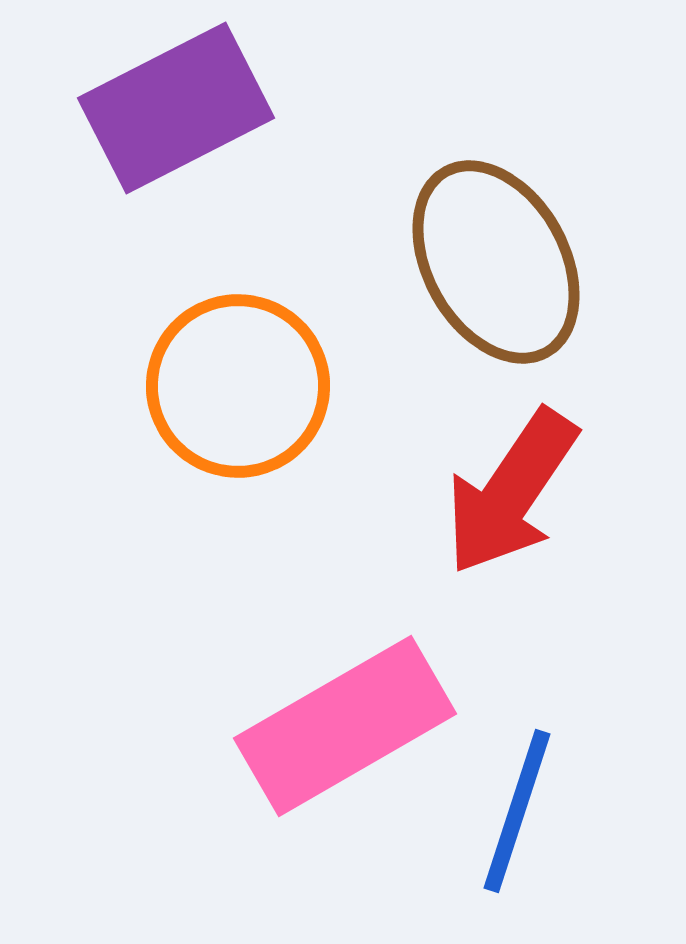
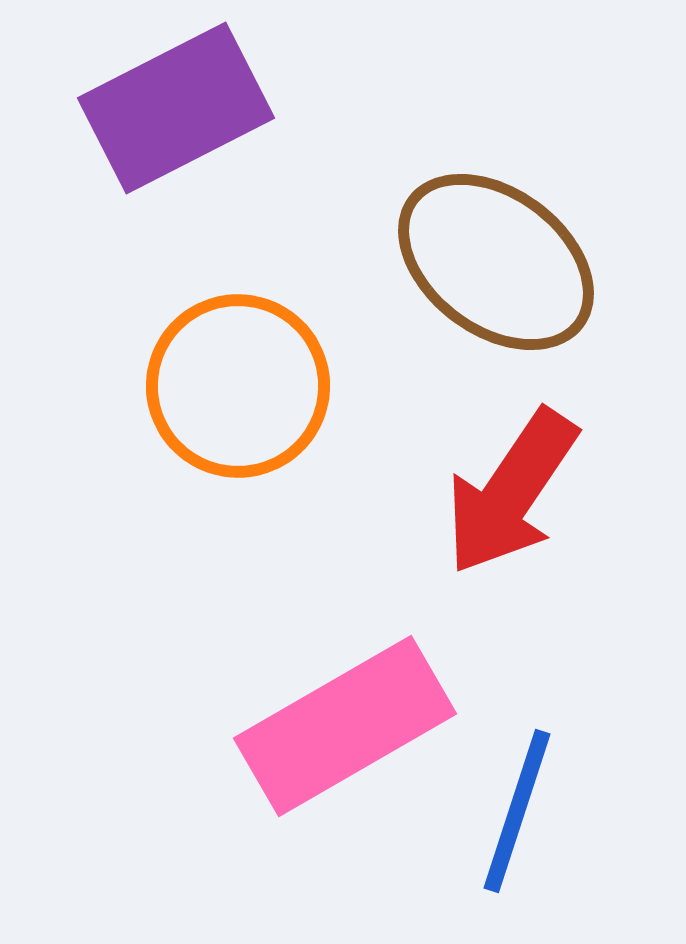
brown ellipse: rotated 24 degrees counterclockwise
